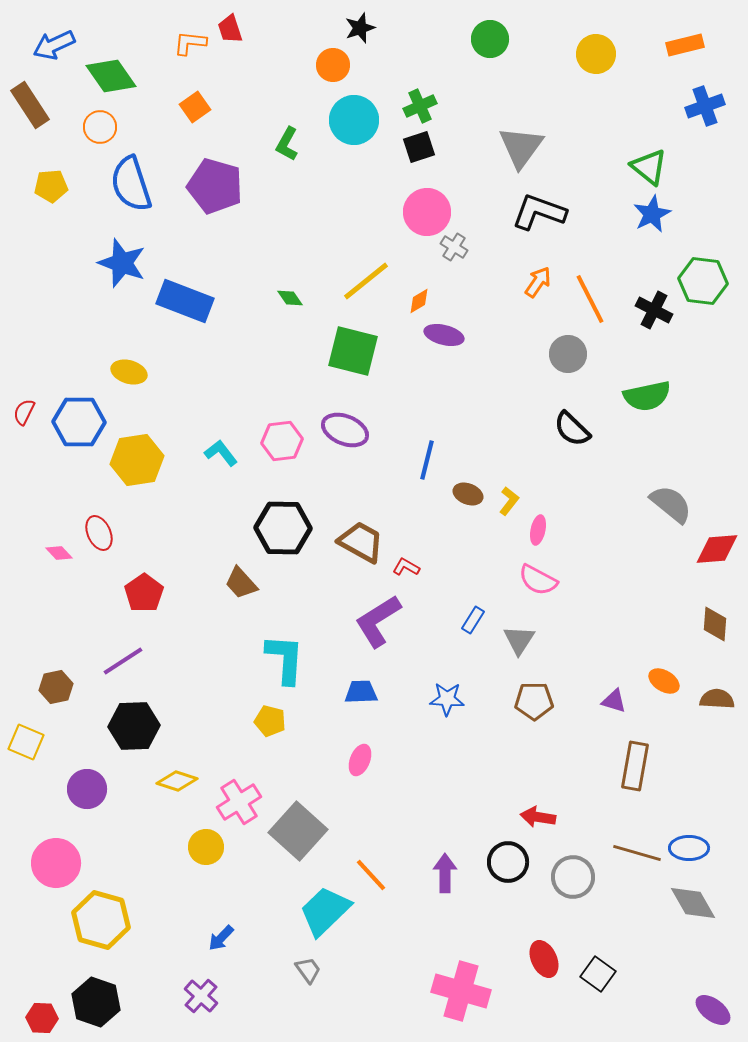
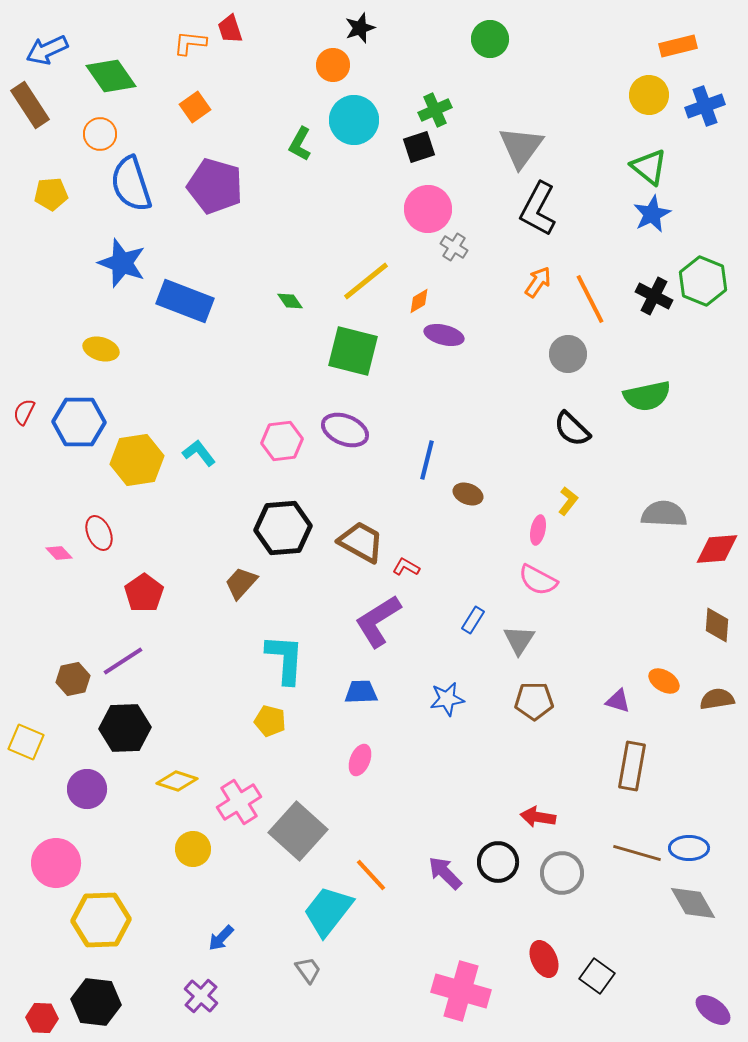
blue arrow at (54, 45): moved 7 px left, 5 px down
orange rectangle at (685, 45): moved 7 px left, 1 px down
yellow circle at (596, 54): moved 53 px right, 41 px down
green cross at (420, 106): moved 15 px right, 4 px down
orange circle at (100, 127): moved 7 px down
green L-shape at (287, 144): moved 13 px right
yellow pentagon at (51, 186): moved 8 px down
pink circle at (427, 212): moved 1 px right, 3 px up
black L-shape at (539, 212): moved 1 px left, 3 px up; rotated 82 degrees counterclockwise
green hexagon at (703, 281): rotated 15 degrees clockwise
green diamond at (290, 298): moved 3 px down
black cross at (654, 310): moved 14 px up
yellow ellipse at (129, 372): moved 28 px left, 23 px up
cyan L-shape at (221, 453): moved 22 px left
yellow L-shape at (509, 501): moved 59 px right
gray semicircle at (671, 504): moved 7 px left, 10 px down; rotated 36 degrees counterclockwise
black hexagon at (283, 528): rotated 6 degrees counterclockwise
brown trapezoid at (241, 583): rotated 84 degrees clockwise
brown diamond at (715, 624): moved 2 px right, 1 px down
brown hexagon at (56, 687): moved 17 px right, 8 px up
blue star at (447, 699): rotated 12 degrees counterclockwise
brown semicircle at (717, 699): rotated 12 degrees counterclockwise
purple triangle at (614, 701): moved 4 px right
black hexagon at (134, 726): moved 9 px left, 2 px down
brown rectangle at (635, 766): moved 3 px left
yellow circle at (206, 847): moved 13 px left, 2 px down
black circle at (508, 862): moved 10 px left
purple arrow at (445, 873): rotated 45 degrees counterclockwise
gray circle at (573, 877): moved 11 px left, 4 px up
cyan trapezoid at (325, 911): moved 3 px right; rotated 8 degrees counterclockwise
yellow hexagon at (101, 920): rotated 18 degrees counterclockwise
black square at (598, 974): moved 1 px left, 2 px down
black hexagon at (96, 1002): rotated 12 degrees counterclockwise
